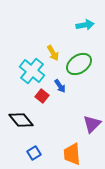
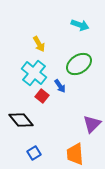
cyan arrow: moved 5 px left; rotated 30 degrees clockwise
yellow arrow: moved 14 px left, 9 px up
cyan cross: moved 2 px right, 2 px down
orange trapezoid: moved 3 px right
